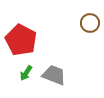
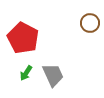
red pentagon: moved 2 px right, 2 px up
gray trapezoid: moved 1 px left; rotated 45 degrees clockwise
